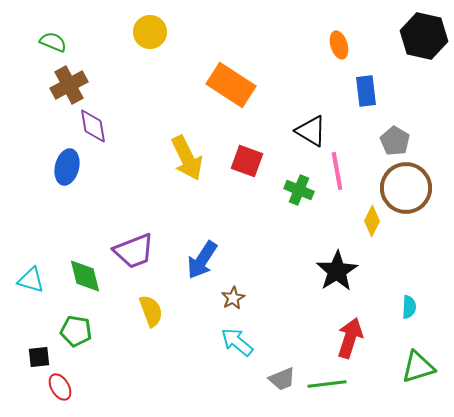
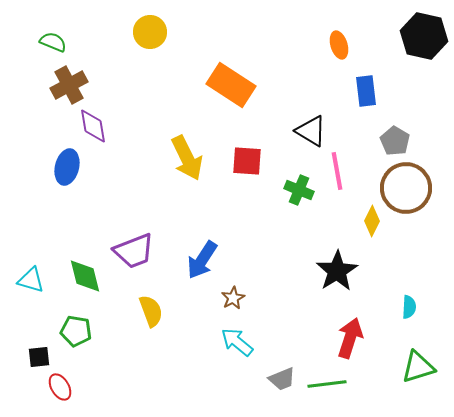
red square: rotated 16 degrees counterclockwise
